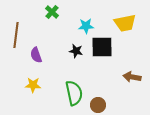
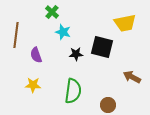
cyan star: moved 23 px left, 6 px down; rotated 21 degrees clockwise
black square: rotated 15 degrees clockwise
black star: moved 3 px down; rotated 16 degrees counterclockwise
brown arrow: rotated 18 degrees clockwise
green semicircle: moved 1 px left, 2 px up; rotated 20 degrees clockwise
brown circle: moved 10 px right
